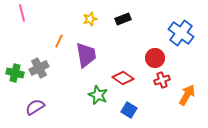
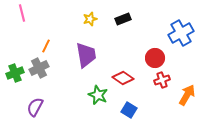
blue cross: rotated 25 degrees clockwise
orange line: moved 13 px left, 5 px down
green cross: rotated 36 degrees counterclockwise
purple semicircle: rotated 30 degrees counterclockwise
